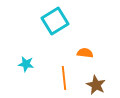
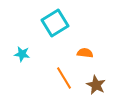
cyan square: moved 2 px down
cyan star: moved 4 px left, 10 px up
orange line: rotated 25 degrees counterclockwise
